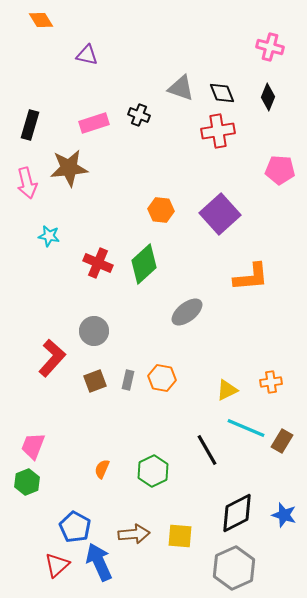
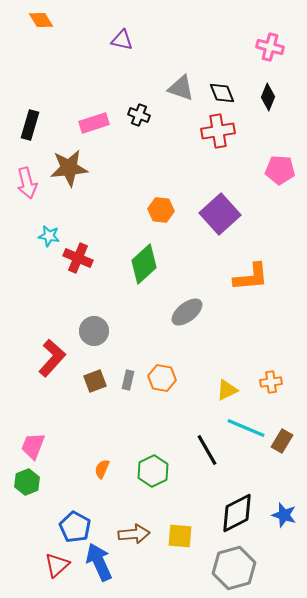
purple triangle at (87, 55): moved 35 px right, 15 px up
red cross at (98, 263): moved 20 px left, 5 px up
gray hexagon at (234, 568): rotated 9 degrees clockwise
